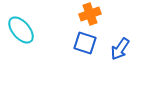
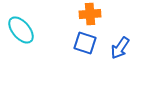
orange cross: rotated 15 degrees clockwise
blue arrow: moved 1 px up
